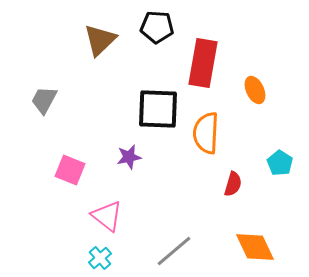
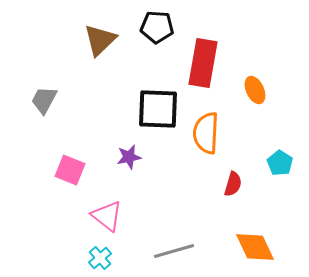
gray line: rotated 24 degrees clockwise
